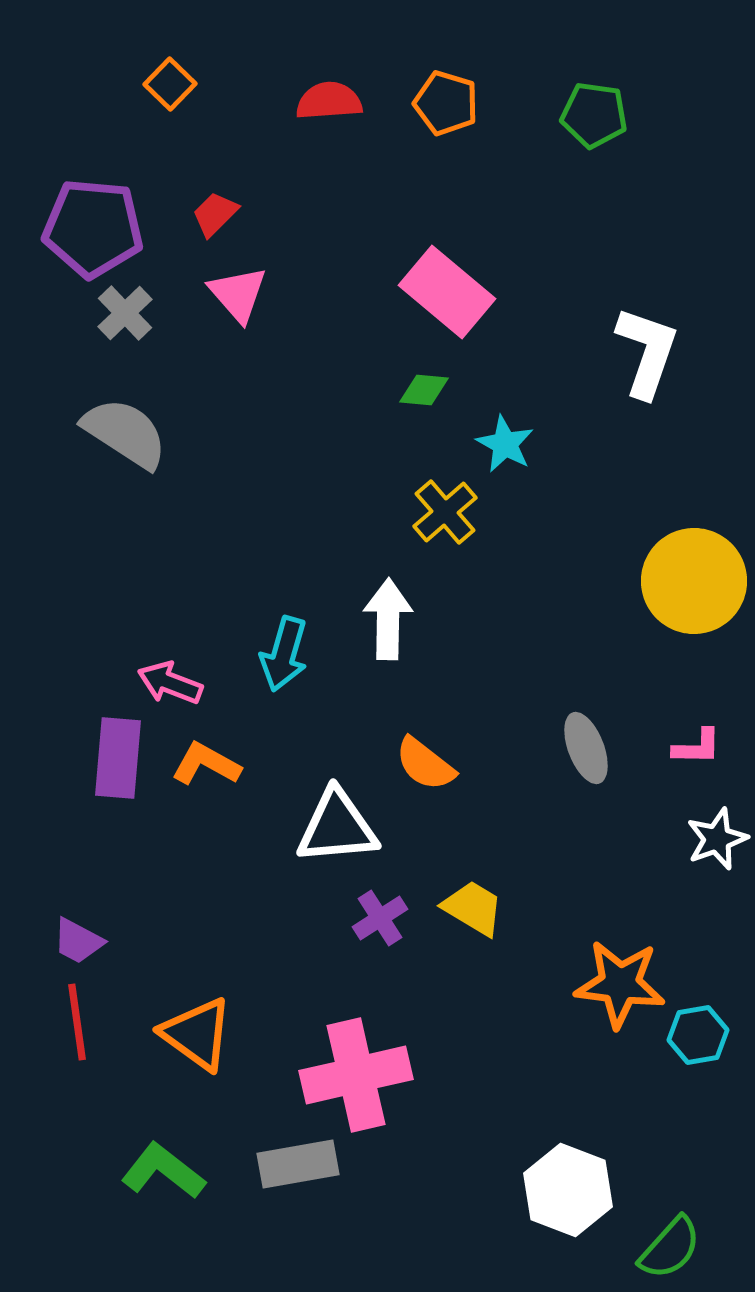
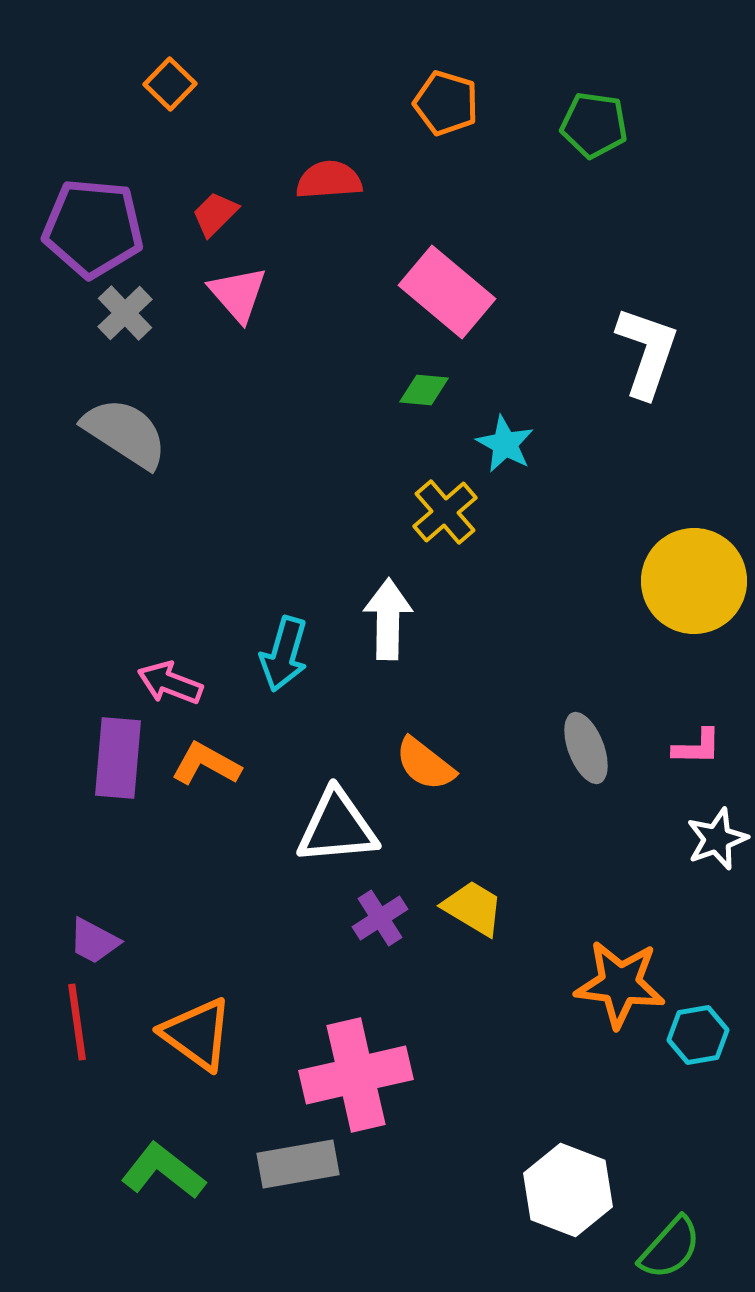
red semicircle: moved 79 px down
green pentagon: moved 10 px down
purple trapezoid: moved 16 px right
